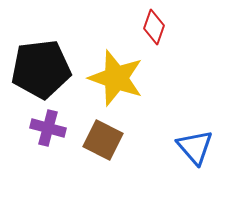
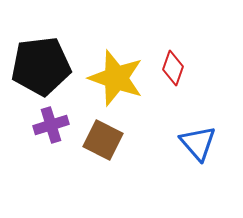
red diamond: moved 19 px right, 41 px down
black pentagon: moved 3 px up
purple cross: moved 3 px right, 3 px up; rotated 32 degrees counterclockwise
blue triangle: moved 3 px right, 4 px up
